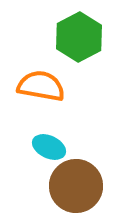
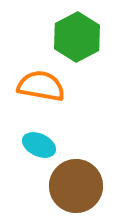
green hexagon: moved 2 px left
cyan ellipse: moved 10 px left, 2 px up
